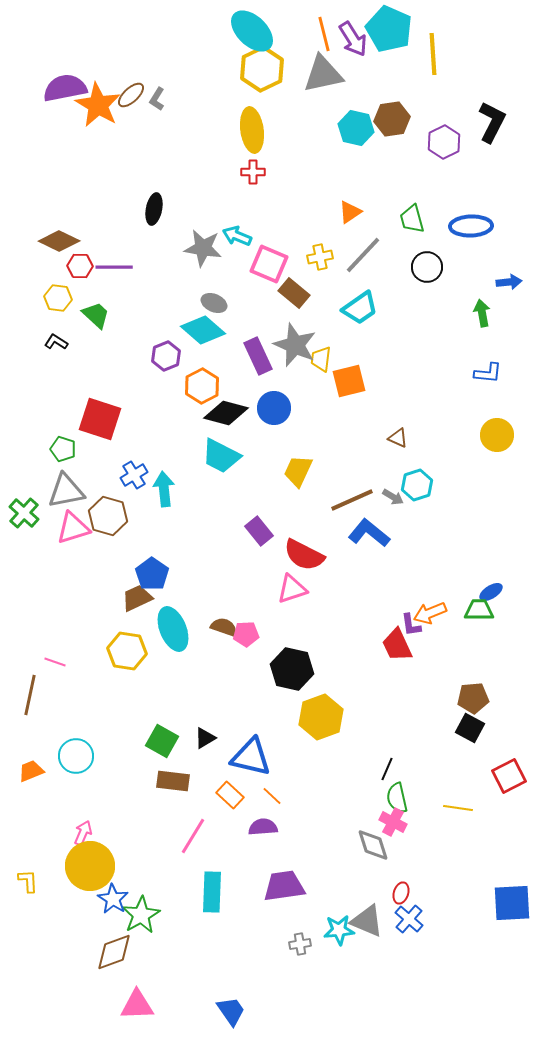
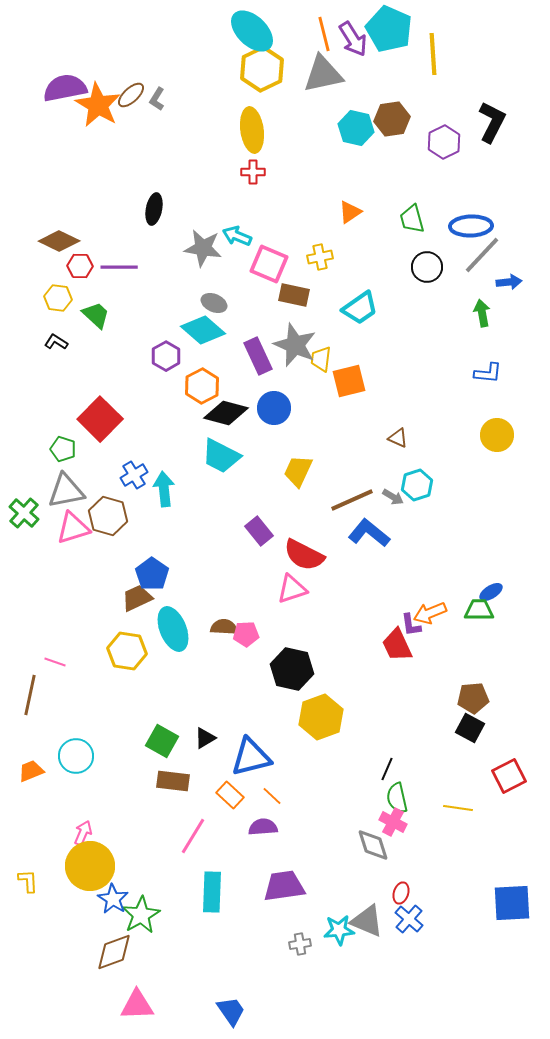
gray line at (363, 255): moved 119 px right
purple line at (114, 267): moved 5 px right
brown rectangle at (294, 293): moved 2 px down; rotated 28 degrees counterclockwise
purple hexagon at (166, 356): rotated 8 degrees counterclockwise
red square at (100, 419): rotated 27 degrees clockwise
brown semicircle at (224, 627): rotated 16 degrees counterclockwise
blue triangle at (251, 757): rotated 27 degrees counterclockwise
